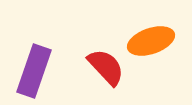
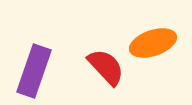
orange ellipse: moved 2 px right, 2 px down
